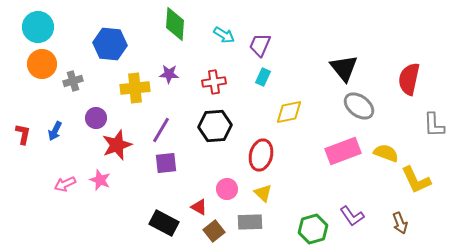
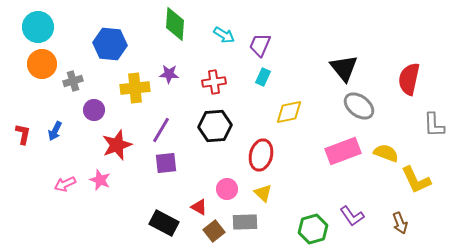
purple circle: moved 2 px left, 8 px up
gray rectangle: moved 5 px left
